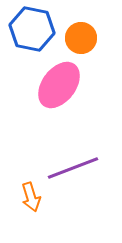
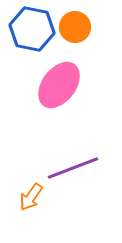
orange circle: moved 6 px left, 11 px up
orange arrow: rotated 52 degrees clockwise
